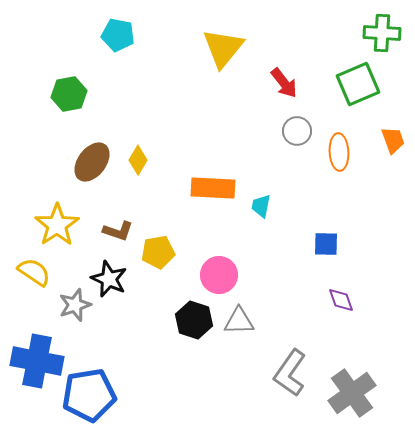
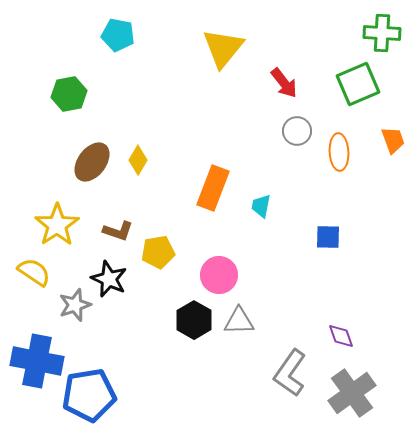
orange rectangle: rotated 72 degrees counterclockwise
blue square: moved 2 px right, 7 px up
purple diamond: moved 36 px down
black hexagon: rotated 12 degrees clockwise
